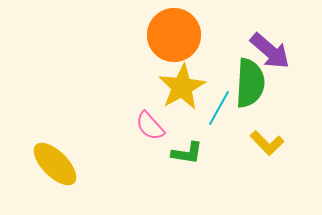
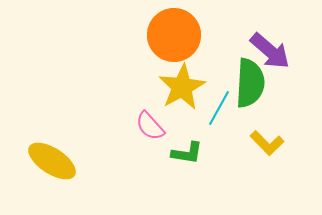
yellow ellipse: moved 3 px left, 3 px up; rotated 12 degrees counterclockwise
